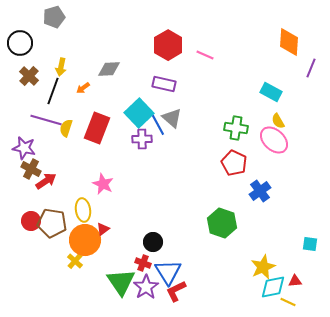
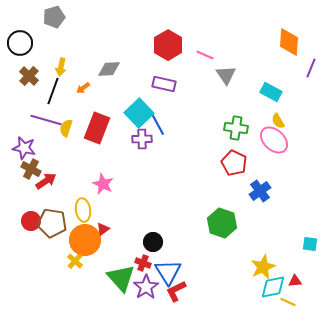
gray triangle at (172, 118): moved 54 px right, 43 px up; rotated 15 degrees clockwise
green triangle at (121, 282): moved 4 px up; rotated 8 degrees counterclockwise
